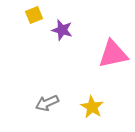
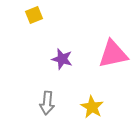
purple star: moved 29 px down
gray arrow: rotated 60 degrees counterclockwise
